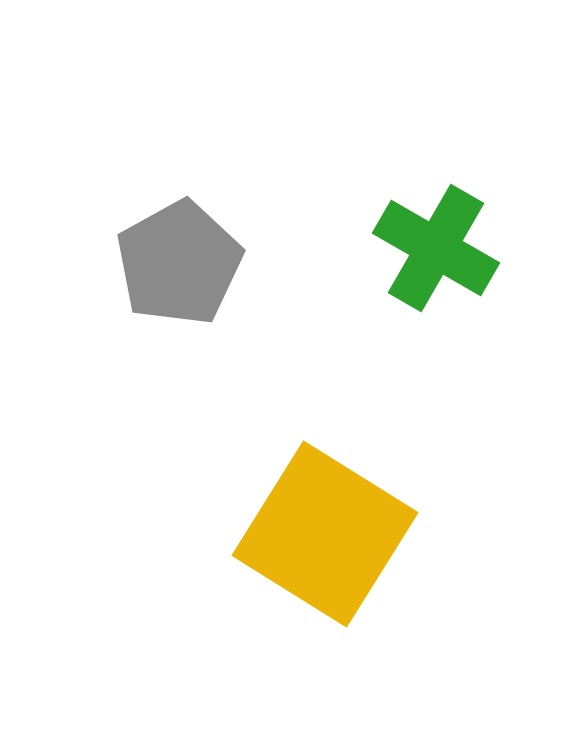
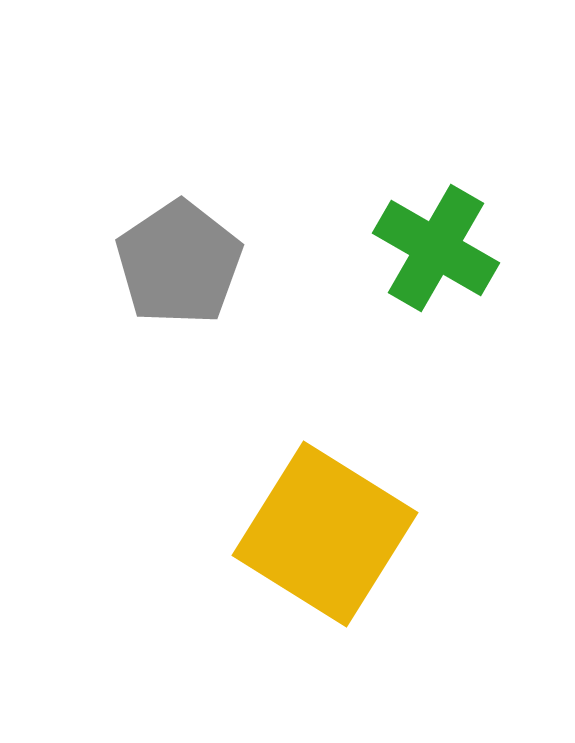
gray pentagon: rotated 5 degrees counterclockwise
